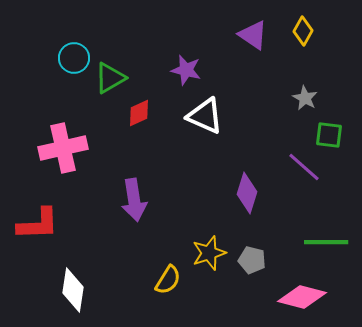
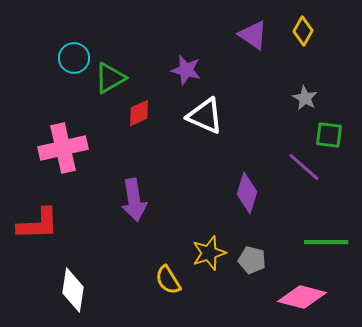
yellow semicircle: rotated 116 degrees clockwise
